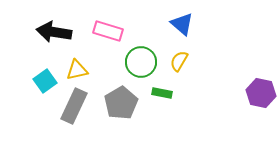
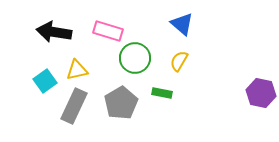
green circle: moved 6 px left, 4 px up
